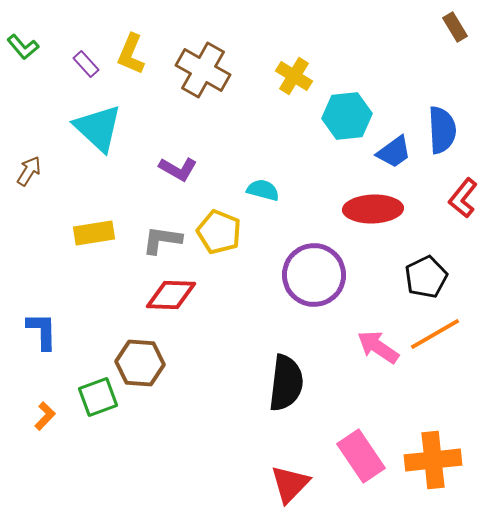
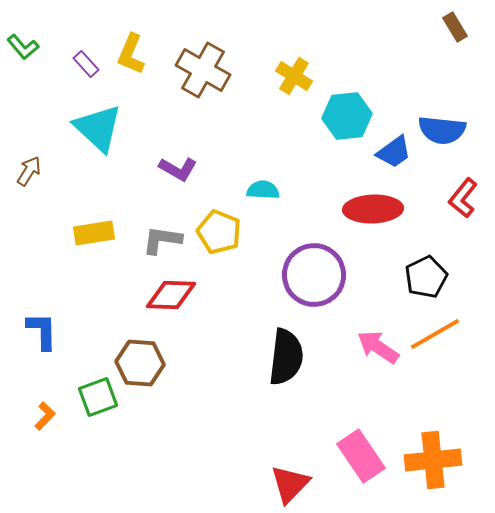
blue semicircle: rotated 99 degrees clockwise
cyan semicircle: rotated 12 degrees counterclockwise
black semicircle: moved 26 px up
